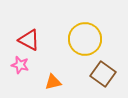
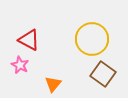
yellow circle: moved 7 px right
pink star: rotated 12 degrees clockwise
orange triangle: moved 2 px down; rotated 36 degrees counterclockwise
